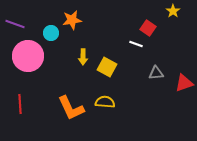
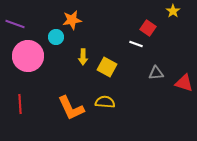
cyan circle: moved 5 px right, 4 px down
red triangle: rotated 36 degrees clockwise
